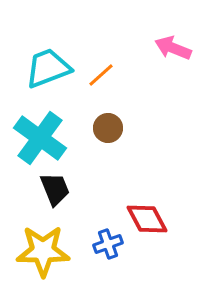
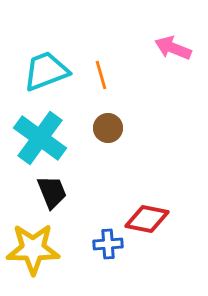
cyan trapezoid: moved 2 px left, 3 px down
orange line: rotated 64 degrees counterclockwise
black trapezoid: moved 3 px left, 3 px down
red diamond: rotated 51 degrees counterclockwise
blue cross: rotated 16 degrees clockwise
yellow star: moved 10 px left, 2 px up
